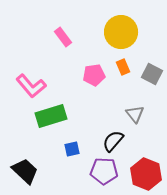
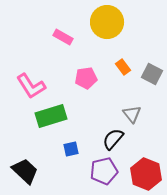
yellow circle: moved 14 px left, 10 px up
pink rectangle: rotated 24 degrees counterclockwise
orange rectangle: rotated 14 degrees counterclockwise
pink pentagon: moved 8 px left, 3 px down
pink L-shape: rotated 8 degrees clockwise
gray triangle: moved 3 px left
black semicircle: moved 2 px up
blue square: moved 1 px left
purple pentagon: rotated 16 degrees counterclockwise
